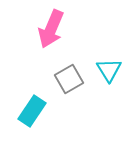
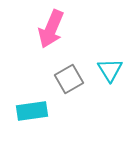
cyan triangle: moved 1 px right
cyan rectangle: rotated 48 degrees clockwise
